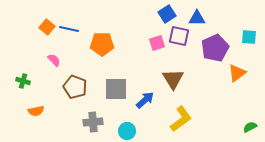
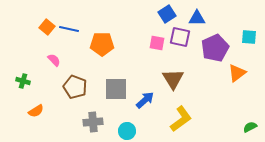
purple square: moved 1 px right, 1 px down
pink square: rotated 28 degrees clockwise
orange semicircle: rotated 21 degrees counterclockwise
